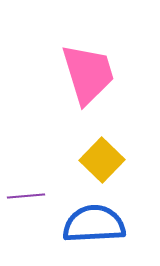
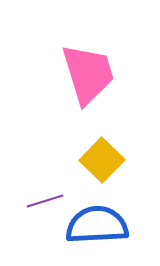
purple line: moved 19 px right, 5 px down; rotated 12 degrees counterclockwise
blue semicircle: moved 3 px right, 1 px down
